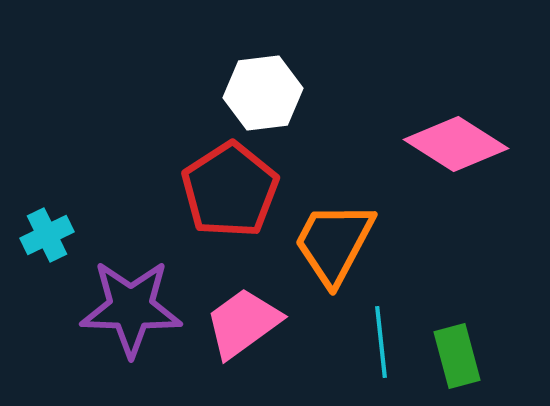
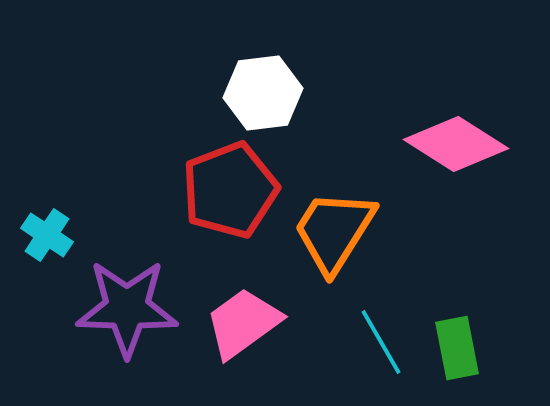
red pentagon: rotated 12 degrees clockwise
cyan cross: rotated 30 degrees counterclockwise
orange trapezoid: moved 12 px up; rotated 4 degrees clockwise
purple star: moved 4 px left
cyan line: rotated 24 degrees counterclockwise
green rectangle: moved 8 px up; rotated 4 degrees clockwise
